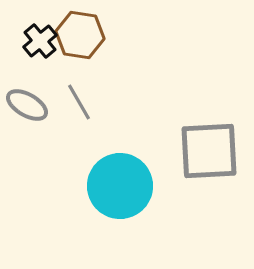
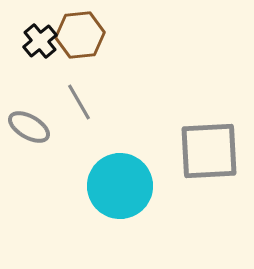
brown hexagon: rotated 15 degrees counterclockwise
gray ellipse: moved 2 px right, 22 px down
